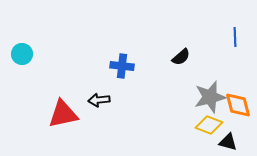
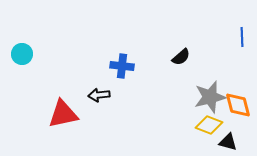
blue line: moved 7 px right
black arrow: moved 5 px up
